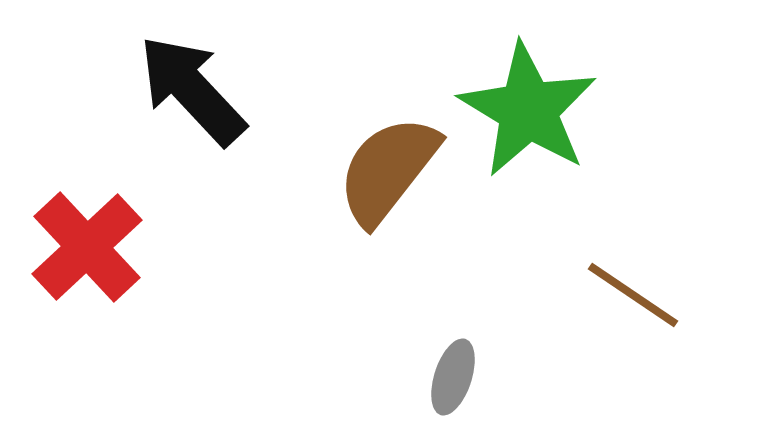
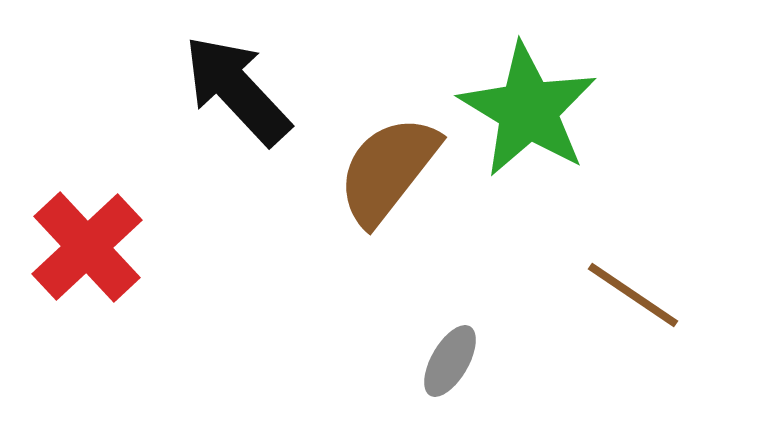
black arrow: moved 45 px right
gray ellipse: moved 3 px left, 16 px up; rotated 12 degrees clockwise
